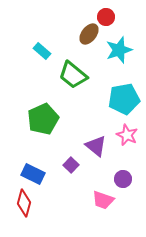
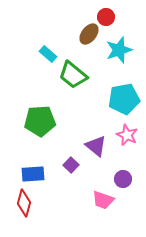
cyan rectangle: moved 6 px right, 3 px down
green pentagon: moved 3 px left, 2 px down; rotated 20 degrees clockwise
blue rectangle: rotated 30 degrees counterclockwise
